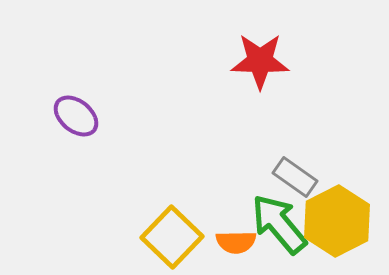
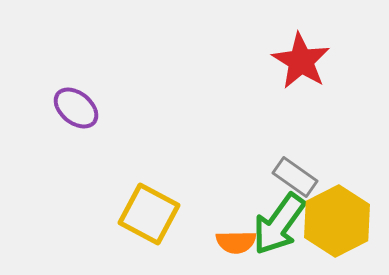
red star: moved 41 px right; rotated 30 degrees clockwise
purple ellipse: moved 8 px up
green arrow: rotated 104 degrees counterclockwise
yellow square: moved 23 px left, 23 px up; rotated 16 degrees counterclockwise
